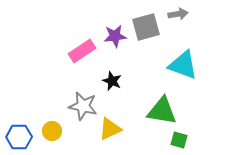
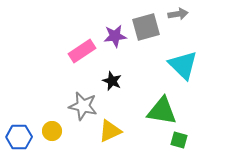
cyan triangle: rotated 24 degrees clockwise
yellow triangle: moved 2 px down
